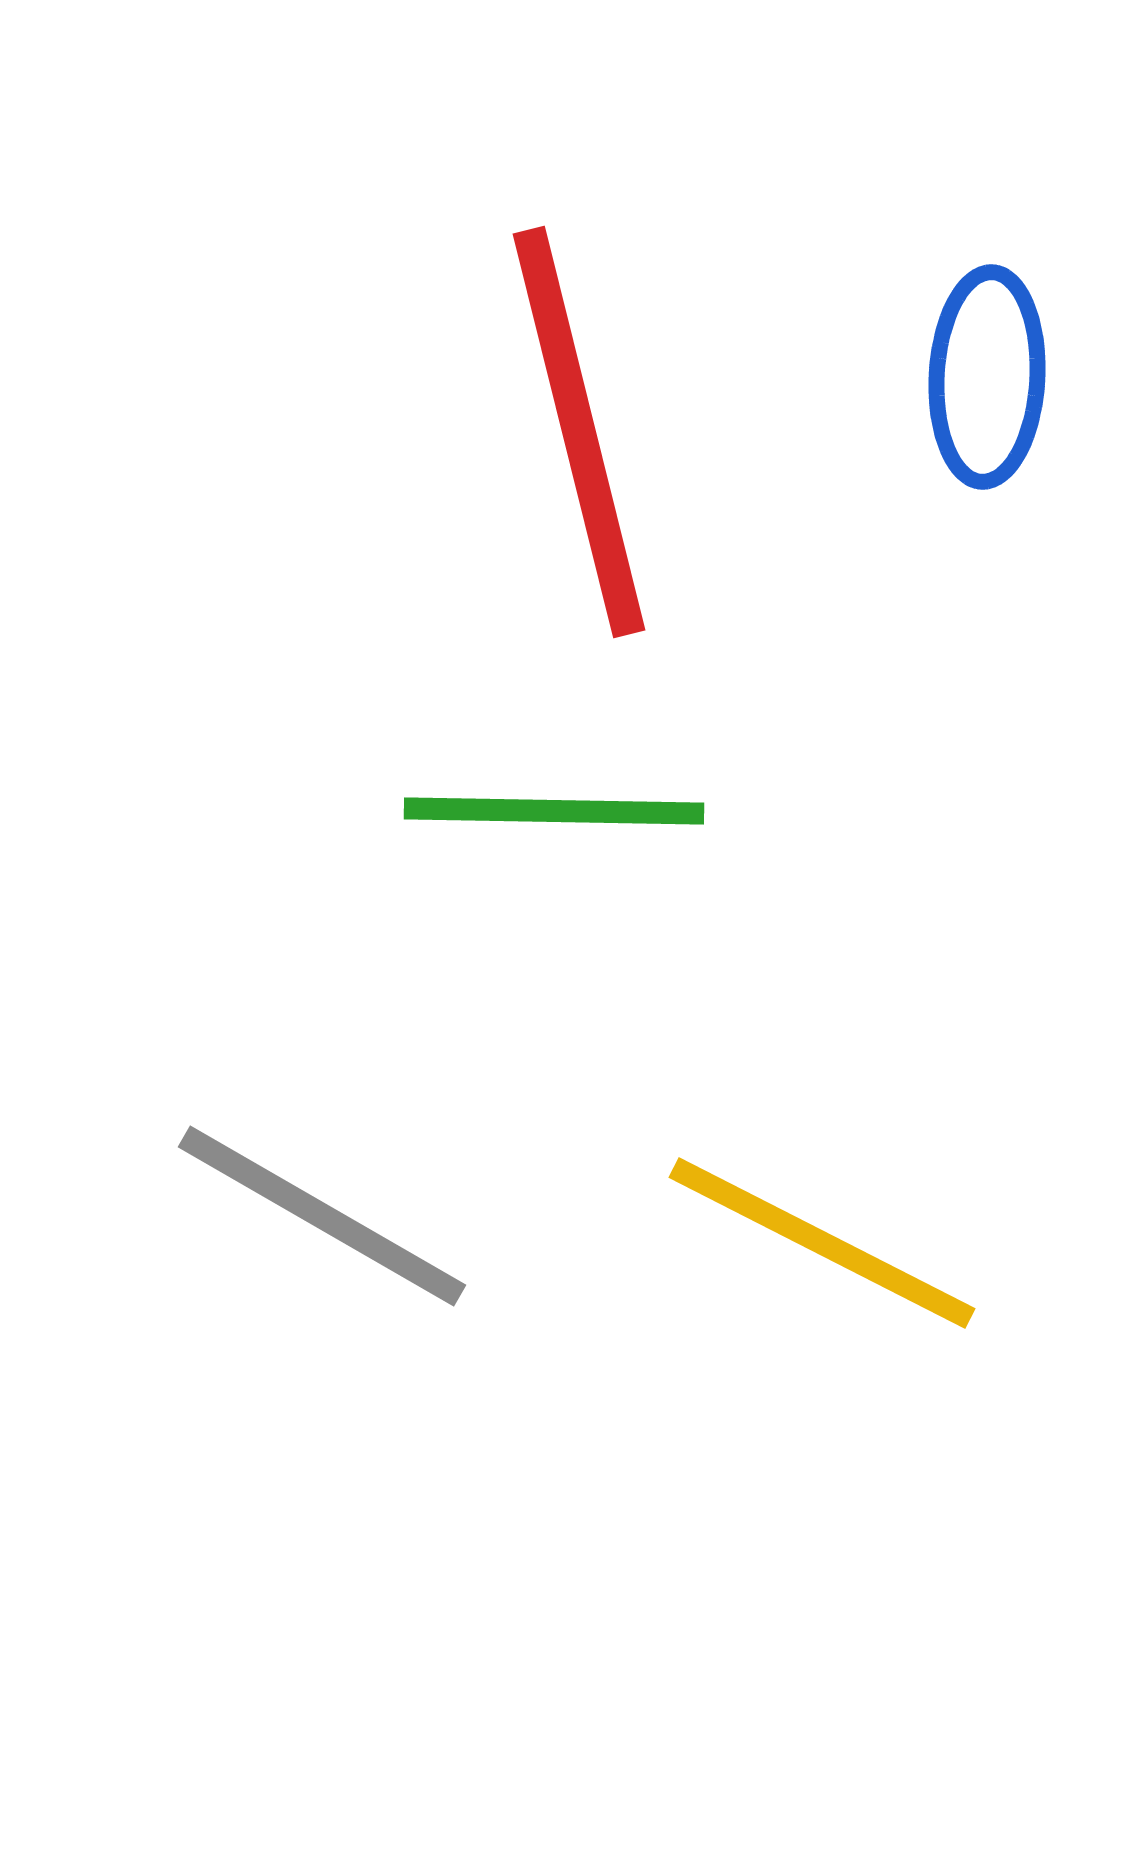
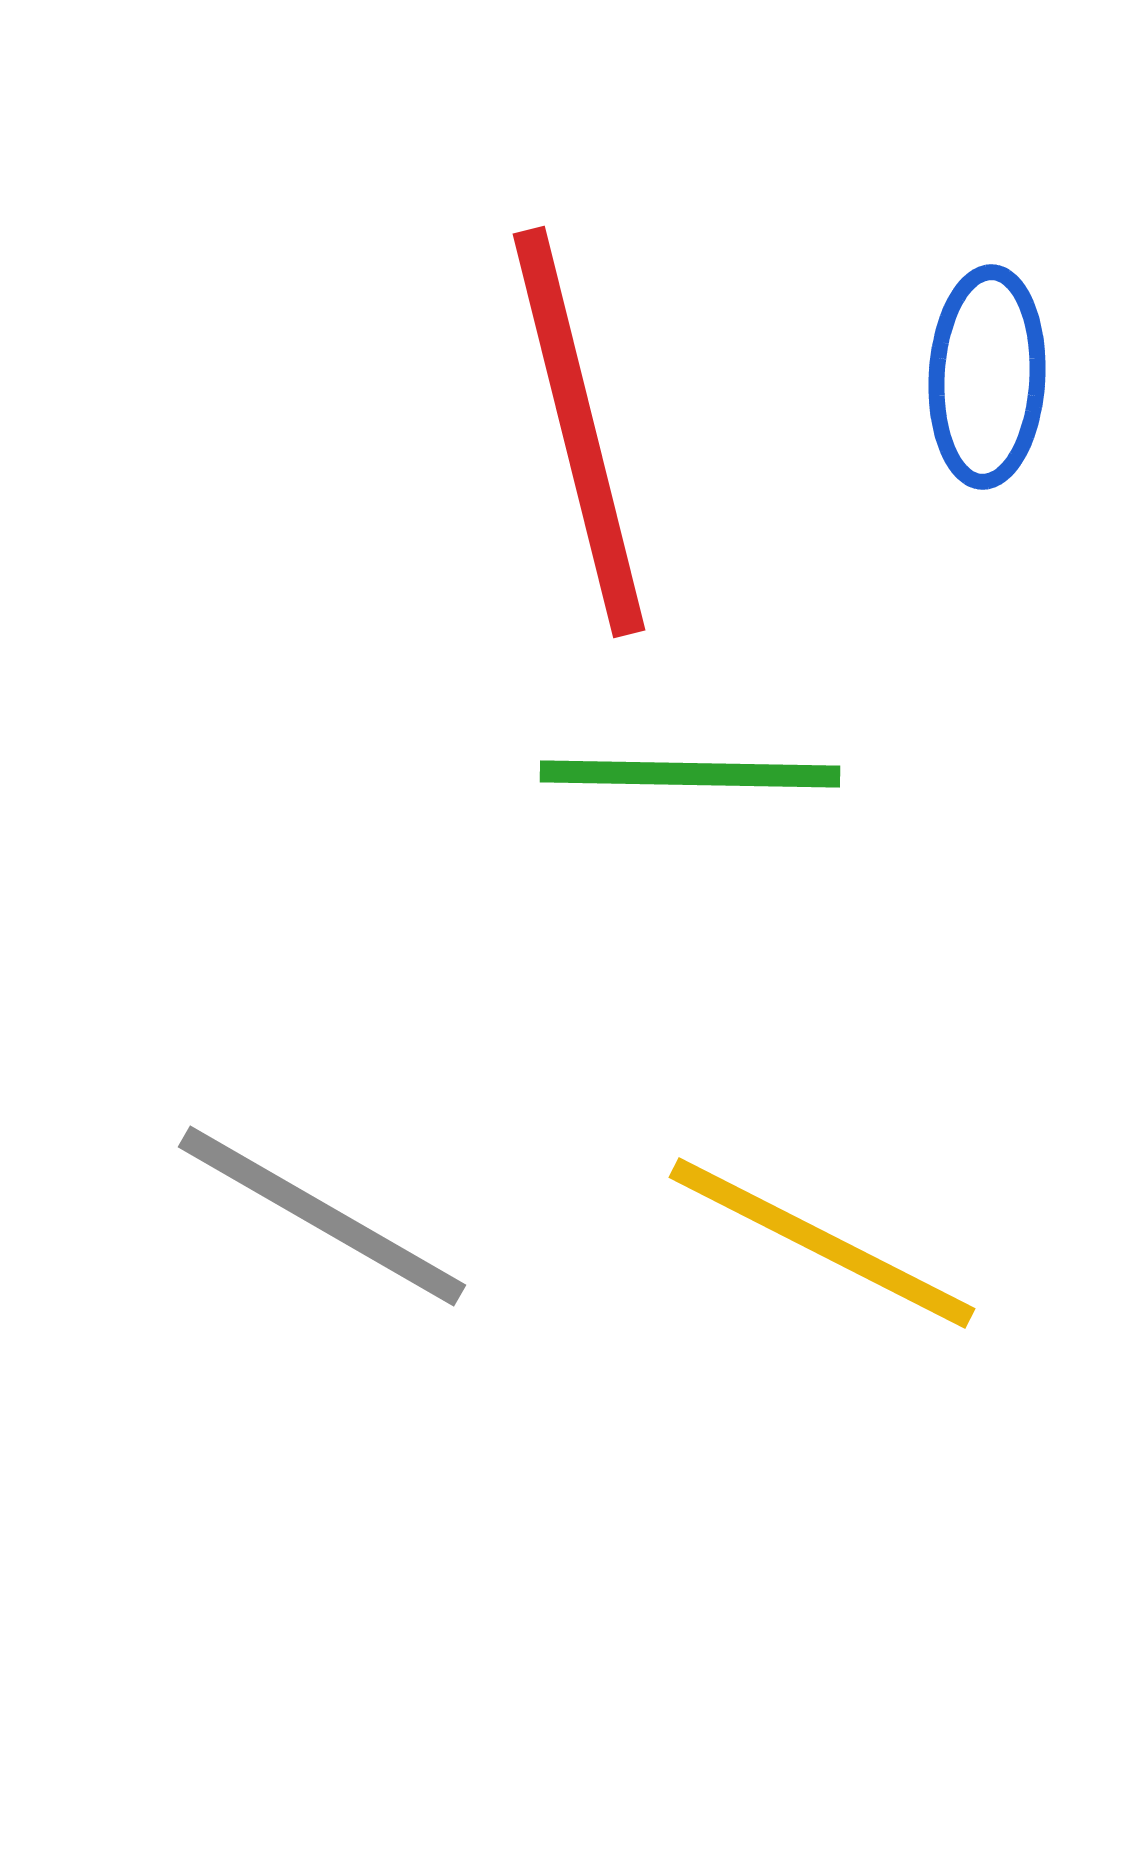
green line: moved 136 px right, 37 px up
